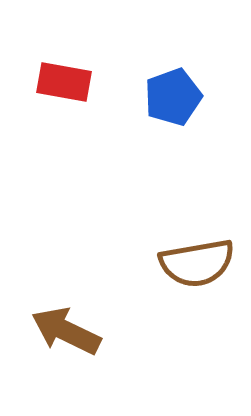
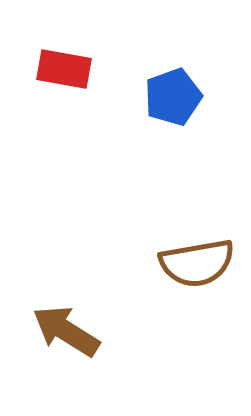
red rectangle: moved 13 px up
brown arrow: rotated 6 degrees clockwise
